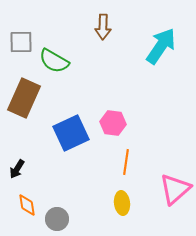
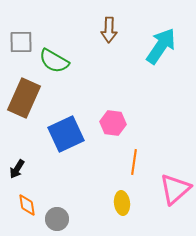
brown arrow: moved 6 px right, 3 px down
blue square: moved 5 px left, 1 px down
orange line: moved 8 px right
